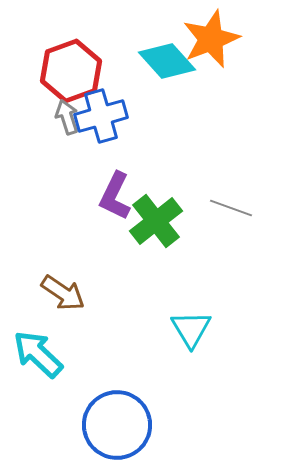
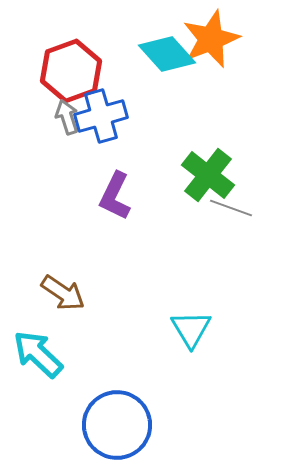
cyan diamond: moved 7 px up
green cross: moved 52 px right, 46 px up; rotated 14 degrees counterclockwise
